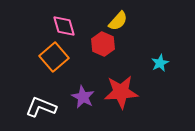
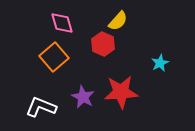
pink diamond: moved 2 px left, 3 px up
